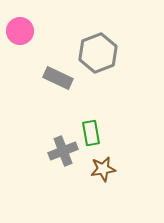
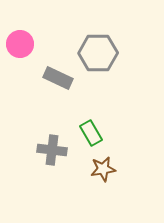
pink circle: moved 13 px down
gray hexagon: rotated 21 degrees clockwise
green rectangle: rotated 20 degrees counterclockwise
gray cross: moved 11 px left, 1 px up; rotated 28 degrees clockwise
